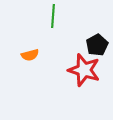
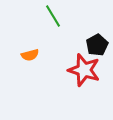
green line: rotated 35 degrees counterclockwise
